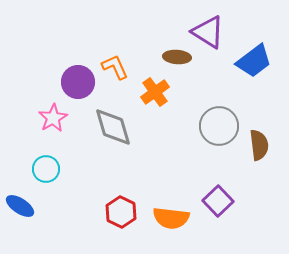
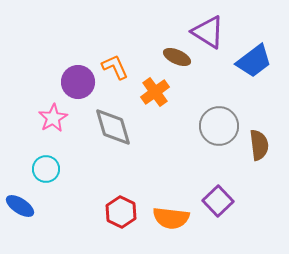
brown ellipse: rotated 20 degrees clockwise
